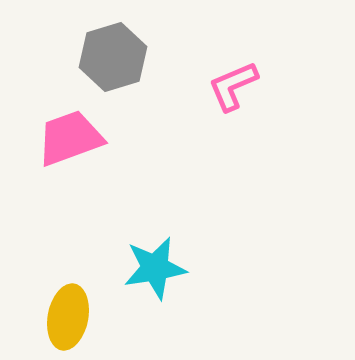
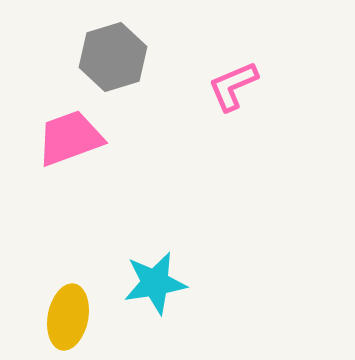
cyan star: moved 15 px down
